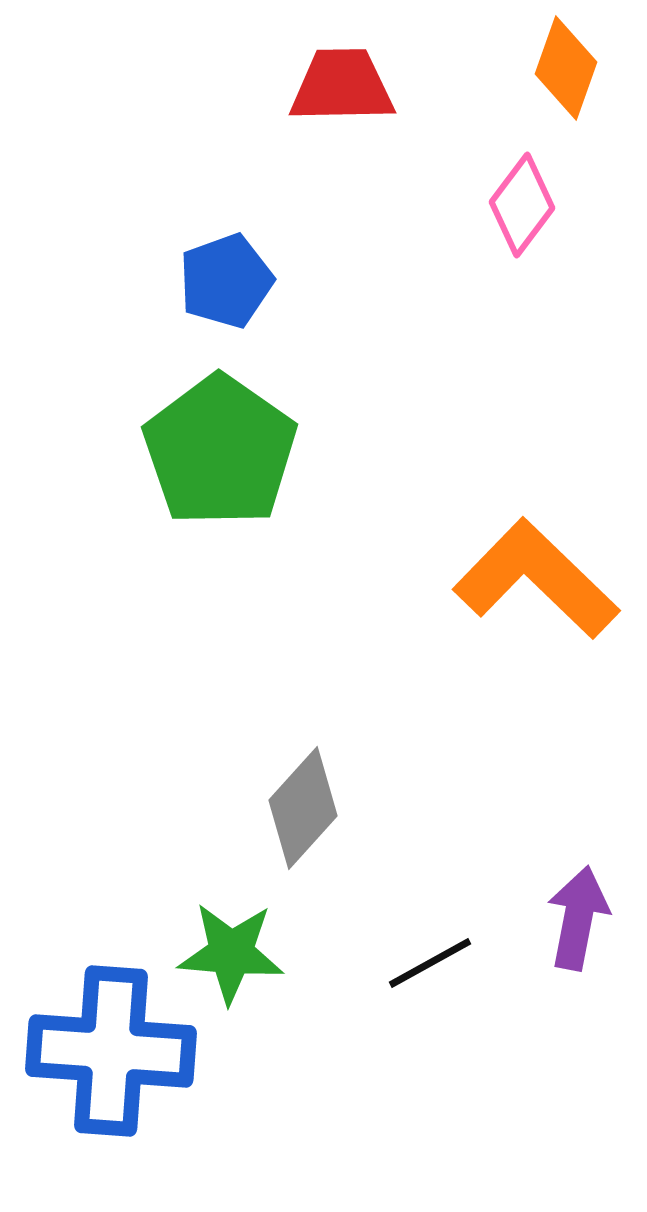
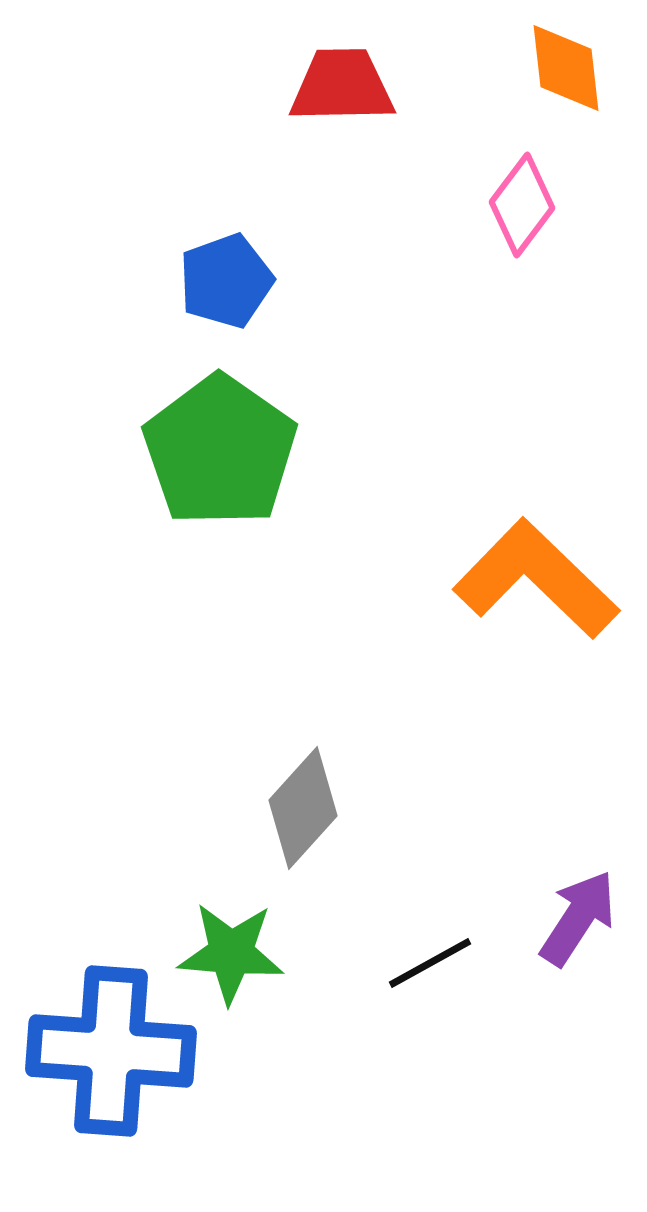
orange diamond: rotated 26 degrees counterclockwise
purple arrow: rotated 22 degrees clockwise
